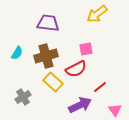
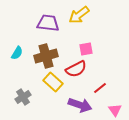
yellow arrow: moved 18 px left, 1 px down
red line: moved 1 px down
purple arrow: rotated 45 degrees clockwise
